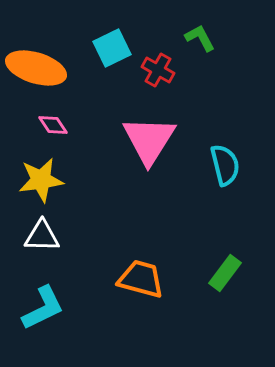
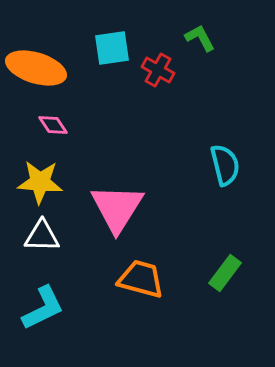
cyan square: rotated 18 degrees clockwise
pink triangle: moved 32 px left, 68 px down
yellow star: moved 1 px left, 2 px down; rotated 12 degrees clockwise
